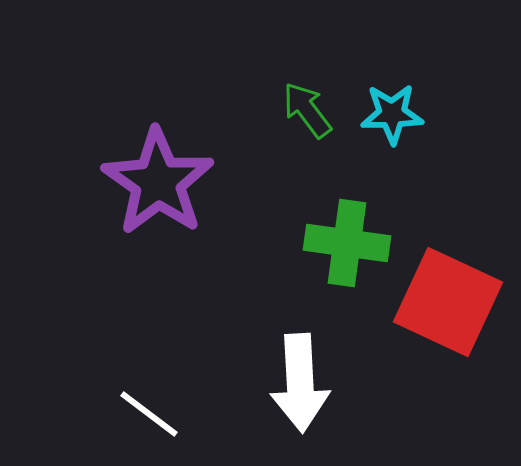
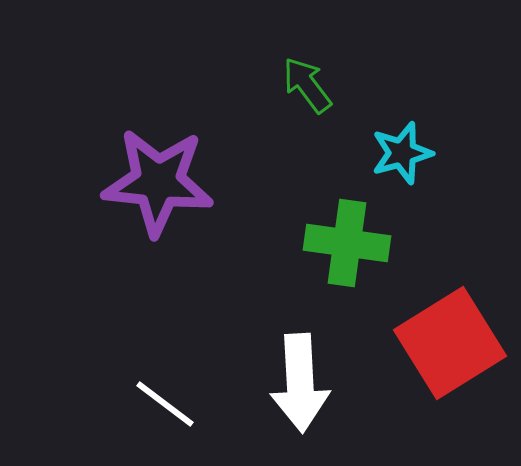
green arrow: moved 25 px up
cyan star: moved 10 px right, 39 px down; rotated 14 degrees counterclockwise
purple star: rotated 29 degrees counterclockwise
red square: moved 2 px right, 41 px down; rotated 33 degrees clockwise
white line: moved 16 px right, 10 px up
